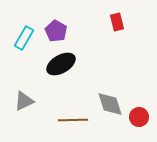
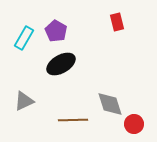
red circle: moved 5 px left, 7 px down
